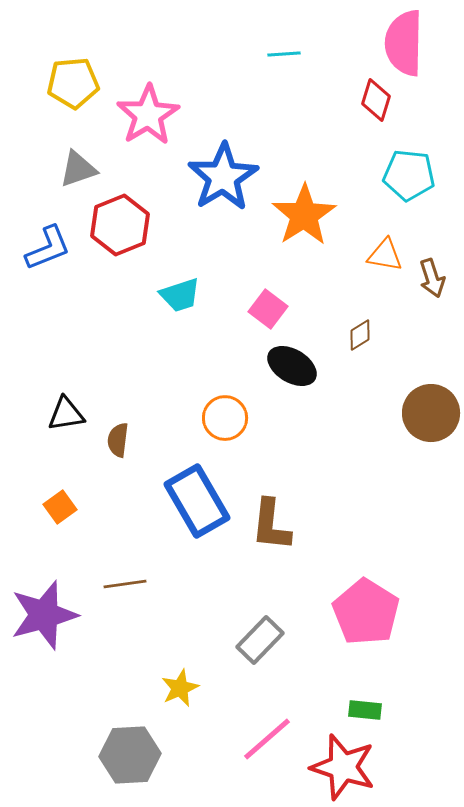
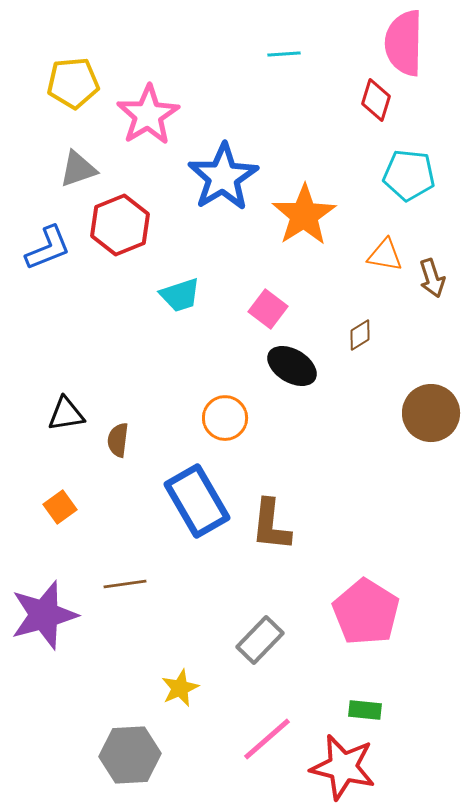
red star: rotated 4 degrees counterclockwise
